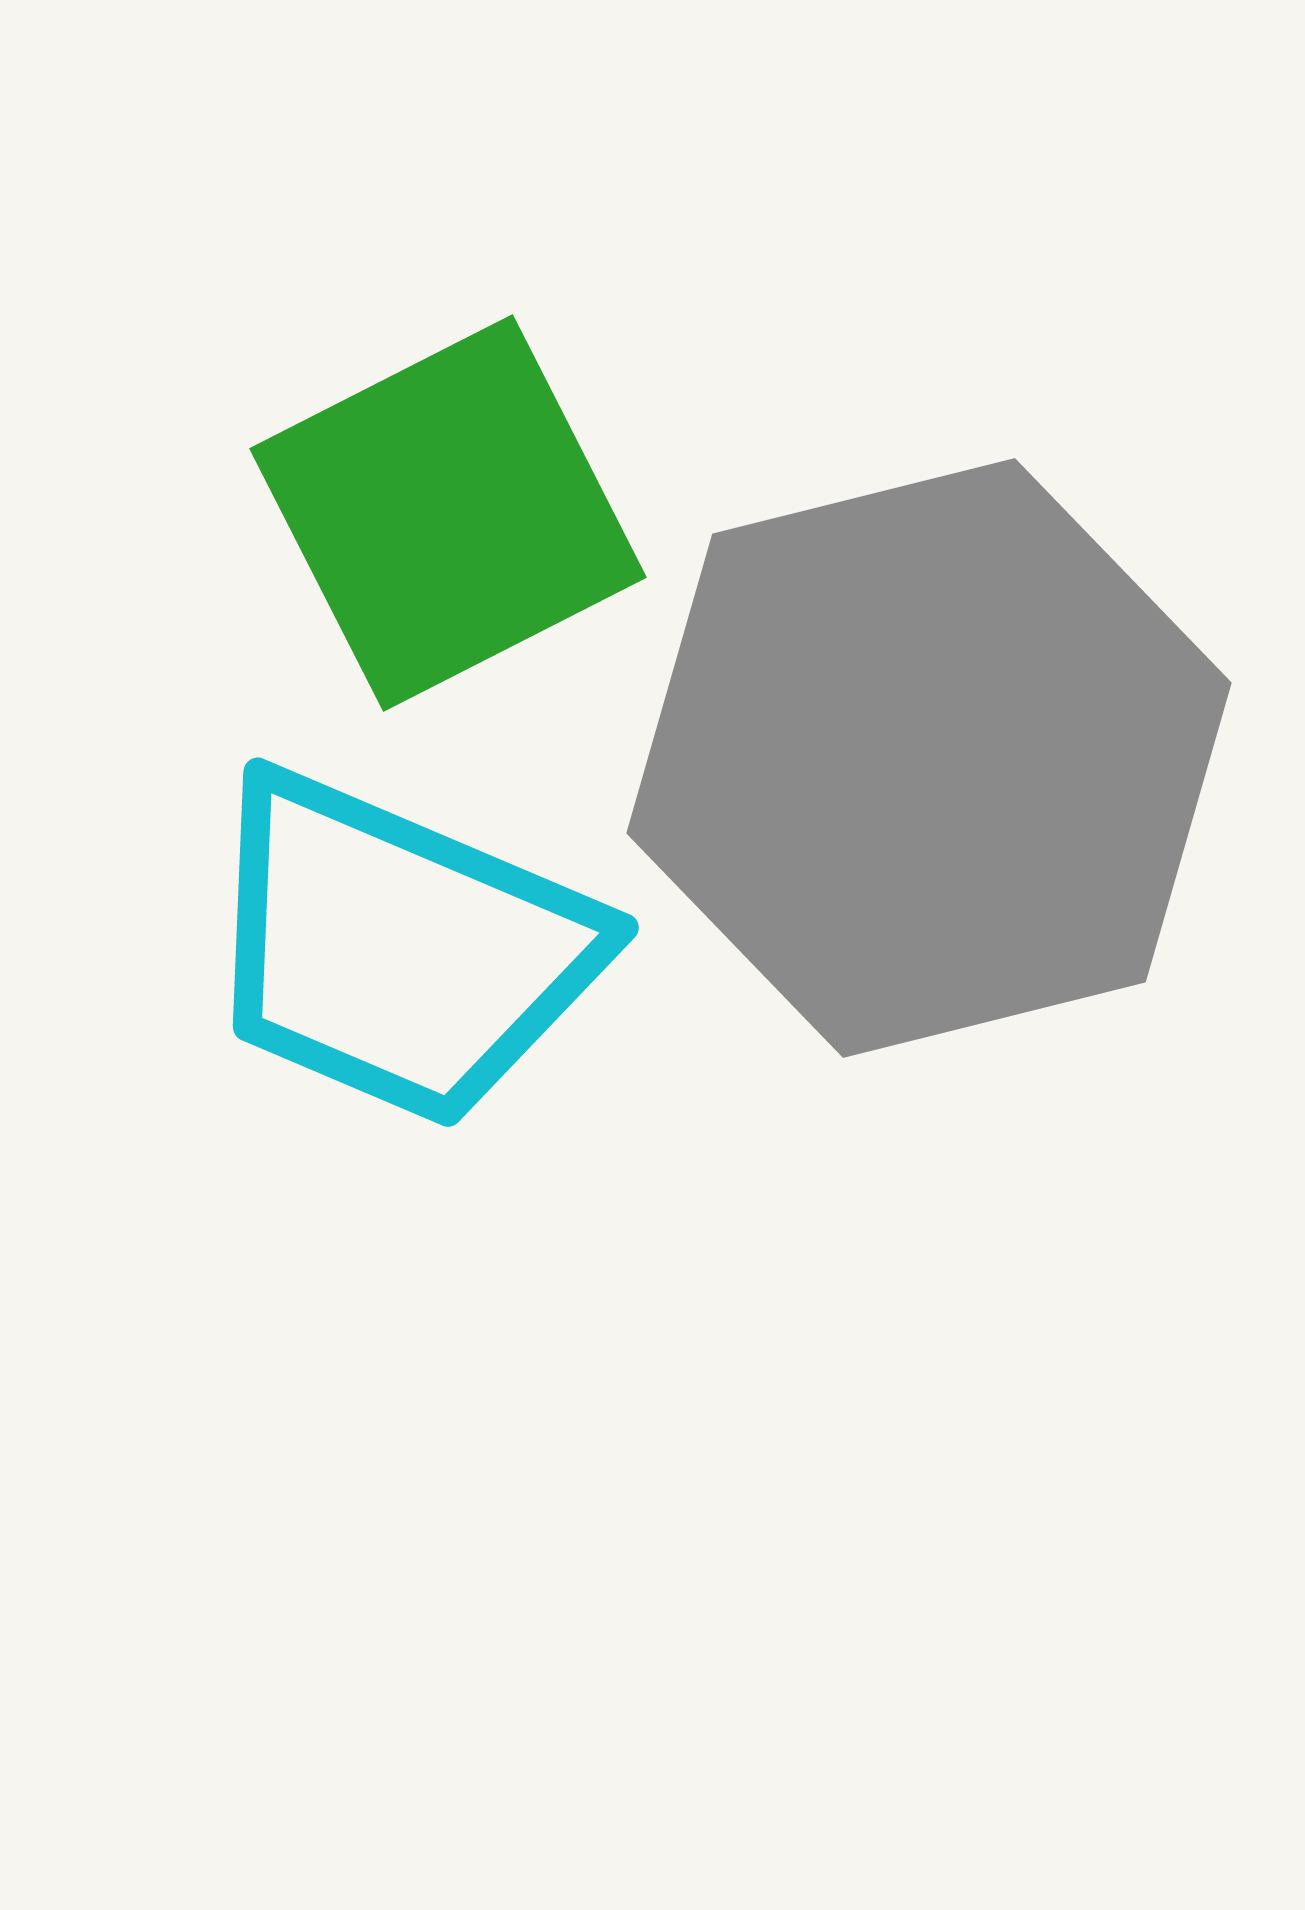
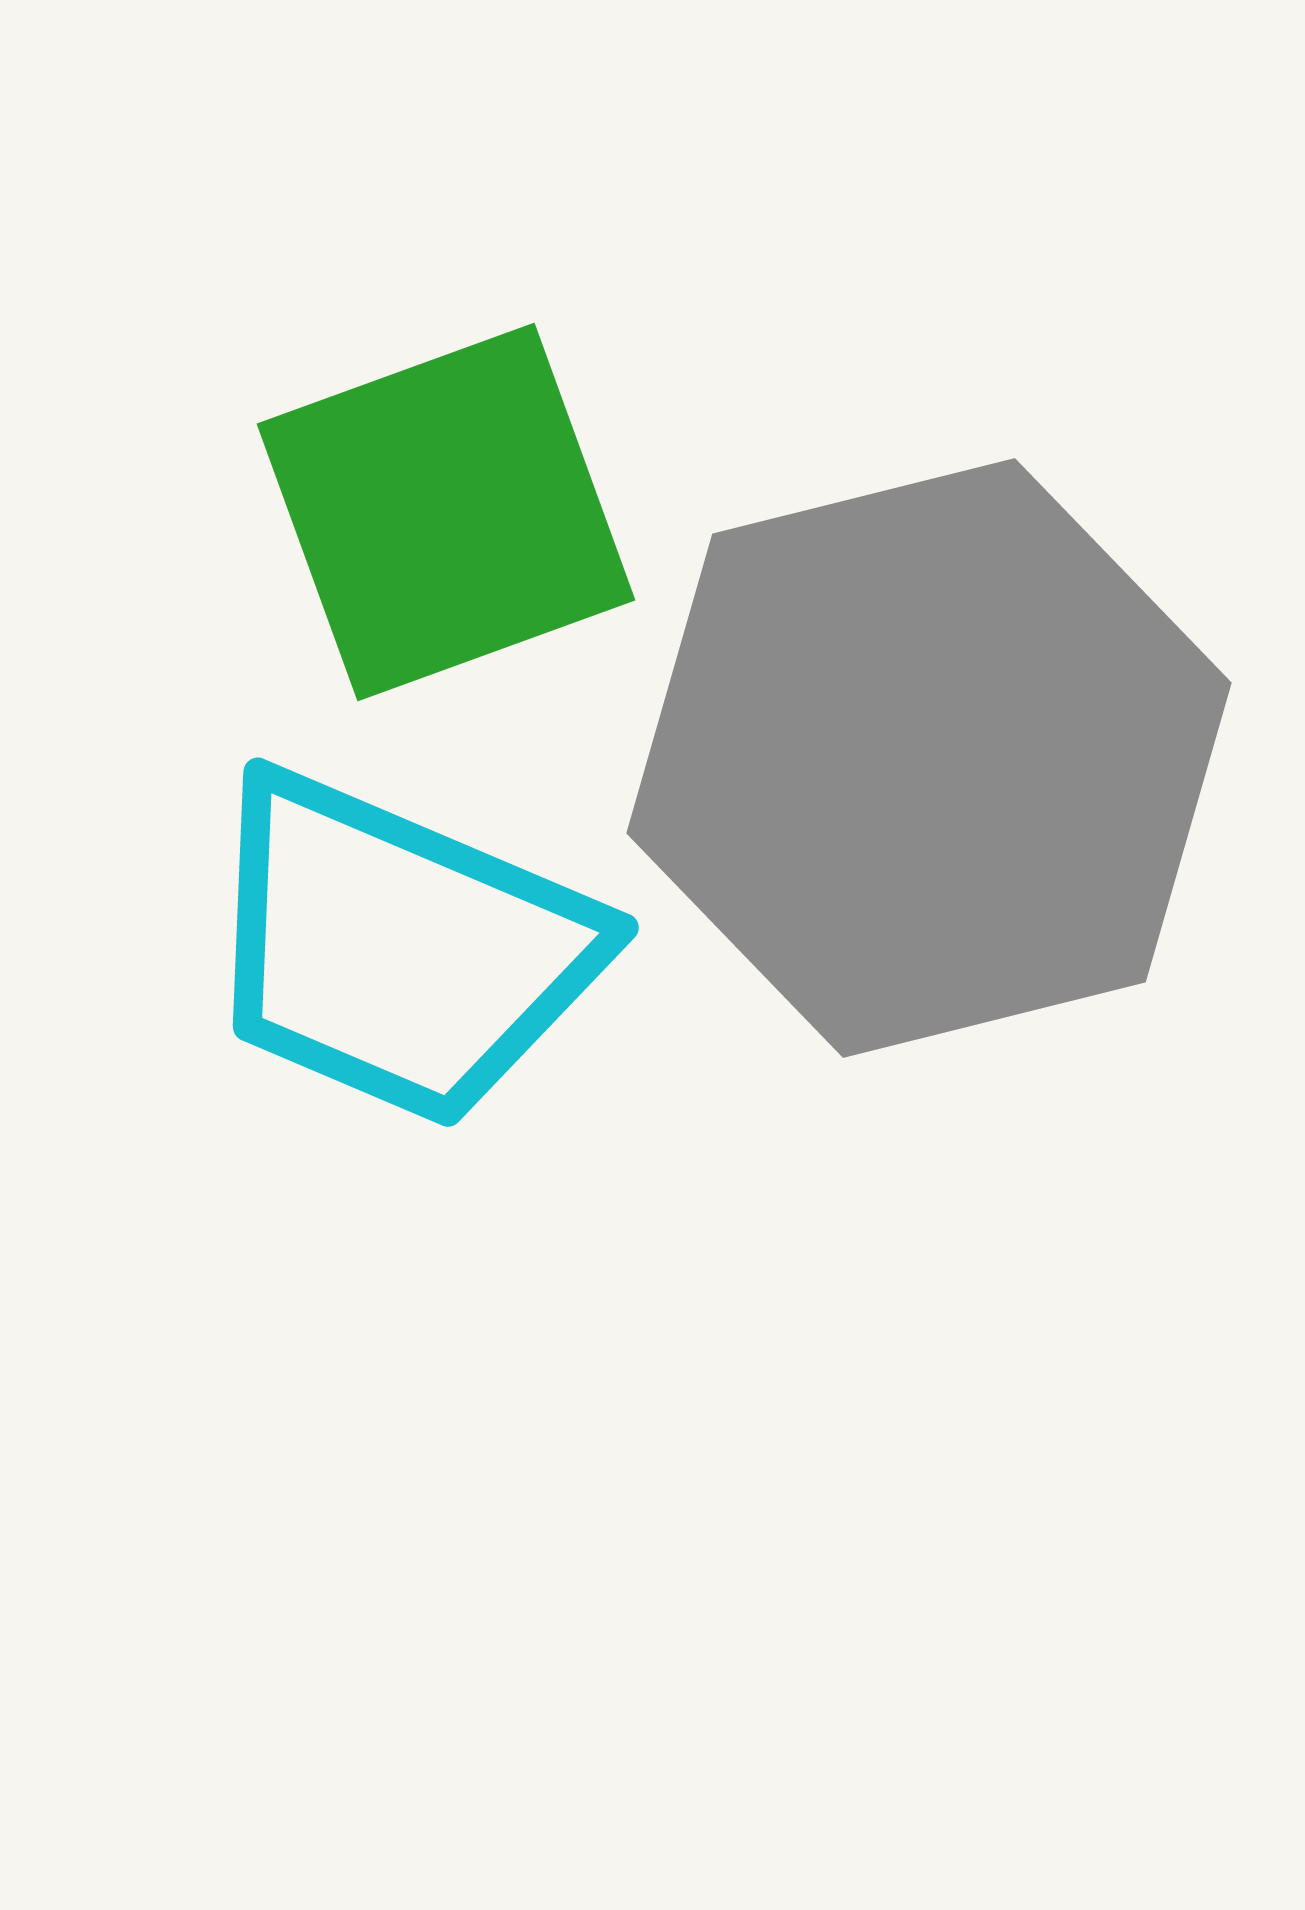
green square: moved 2 px left, 1 px up; rotated 7 degrees clockwise
